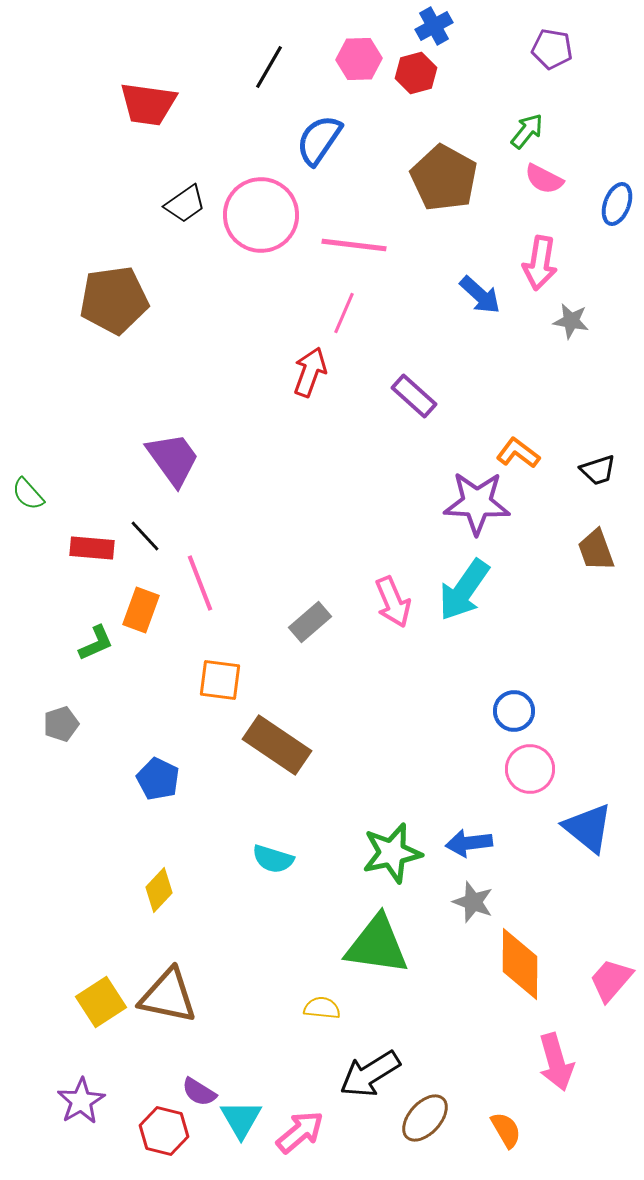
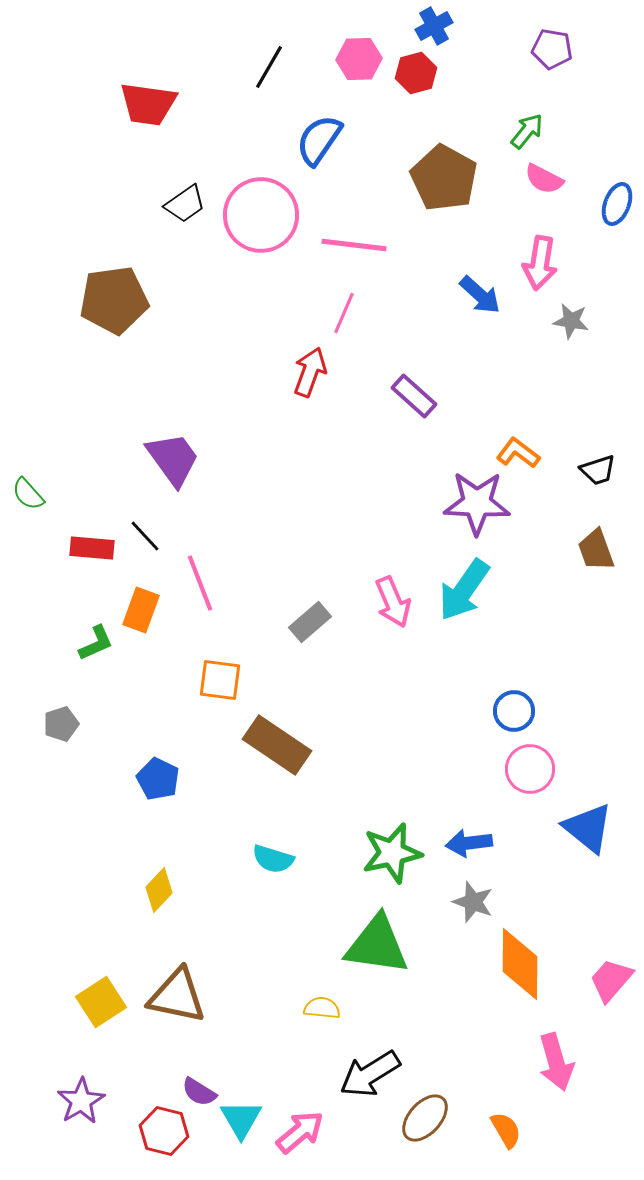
brown triangle at (168, 996): moved 9 px right
